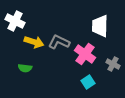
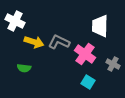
green semicircle: moved 1 px left
cyan square: rotated 24 degrees counterclockwise
